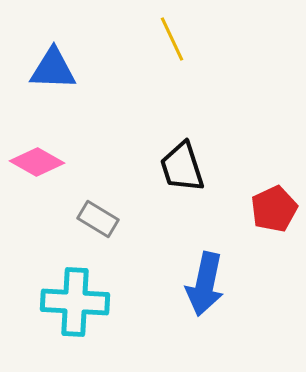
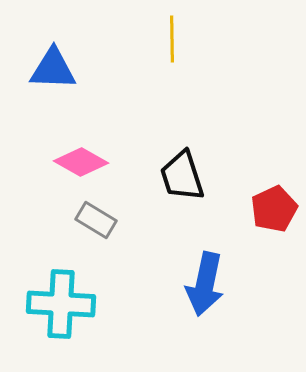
yellow line: rotated 24 degrees clockwise
pink diamond: moved 44 px right
black trapezoid: moved 9 px down
gray rectangle: moved 2 px left, 1 px down
cyan cross: moved 14 px left, 2 px down
